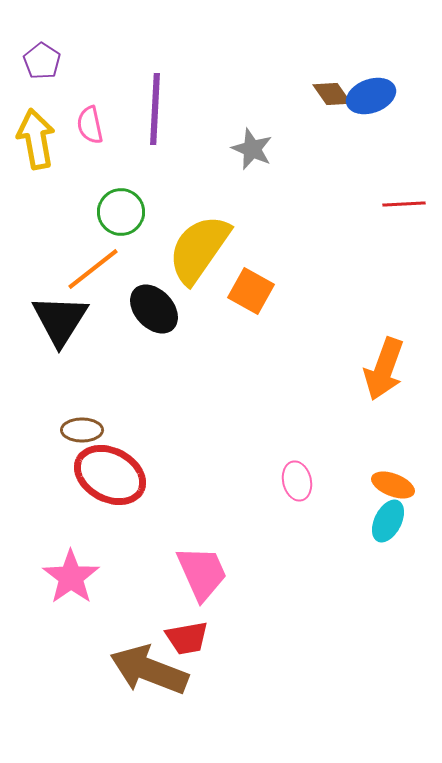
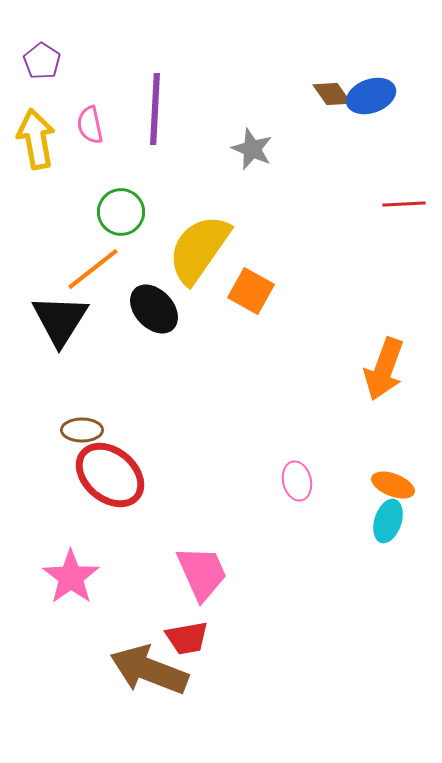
red ellipse: rotated 12 degrees clockwise
cyan ellipse: rotated 9 degrees counterclockwise
